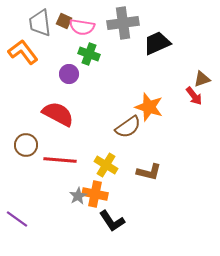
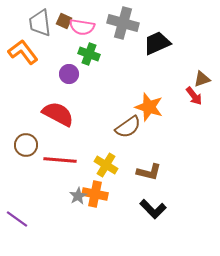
gray cross: rotated 24 degrees clockwise
black L-shape: moved 41 px right, 12 px up; rotated 12 degrees counterclockwise
